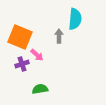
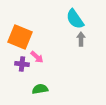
cyan semicircle: rotated 140 degrees clockwise
gray arrow: moved 22 px right, 3 px down
pink arrow: moved 2 px down
purple cross: rotated 24 degrees clockwise
